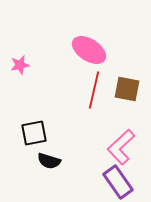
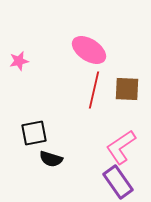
pink star: moved 1 px left, 4 px up
brown square: rotated 8 degrees counterclockwise
pink L-shape: rotated 9 degrees clockwise
black semicircle: moved 2 px right, 2 px up
